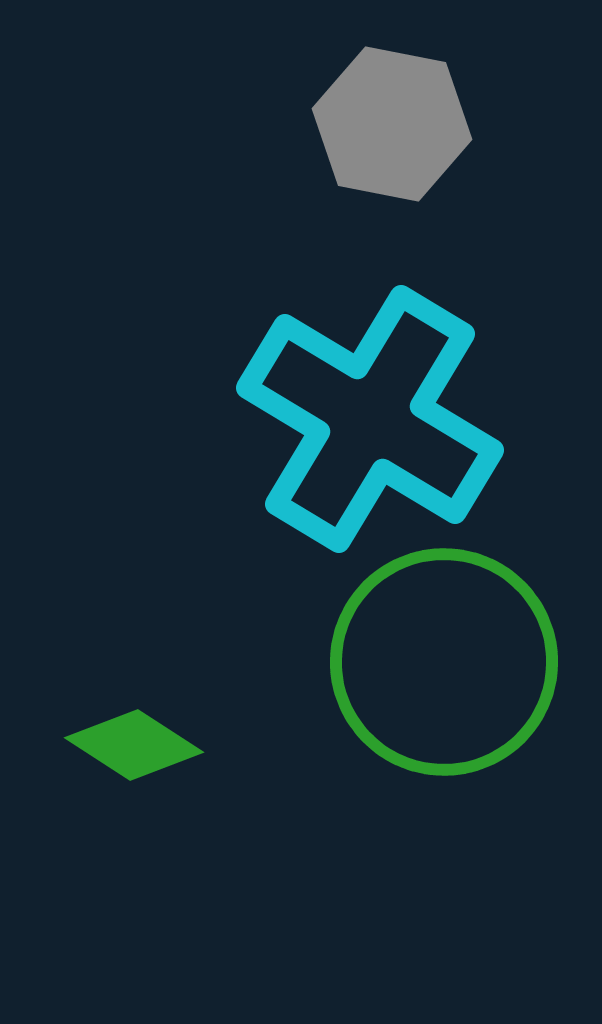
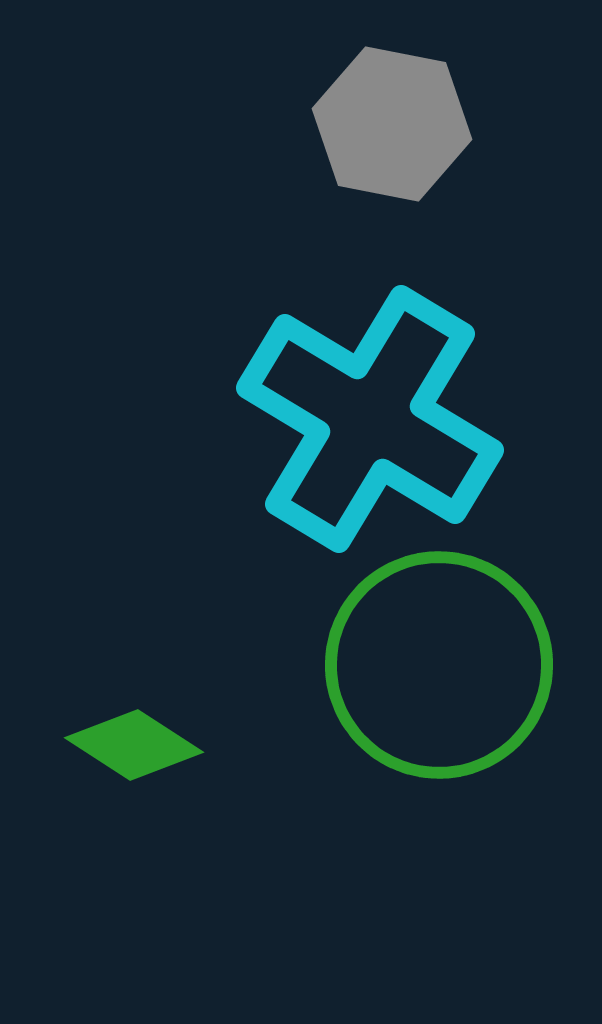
green circle: moved 5 px left, 3 px down
